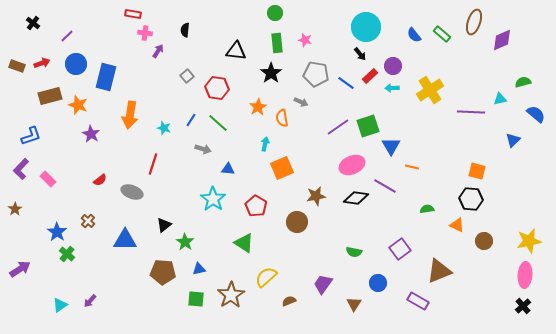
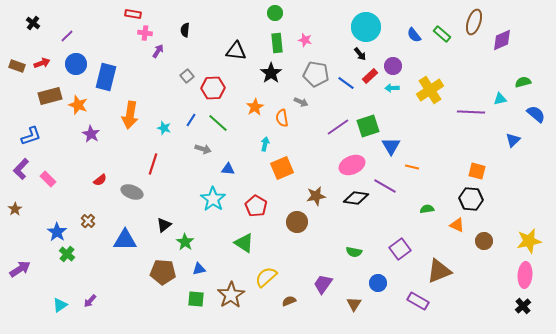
red hexagon at (217, 88): moved 4 px left; rotated 10 degrees counterclockwise
orange star at (258, 107): moved 3 px left
